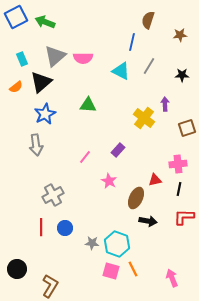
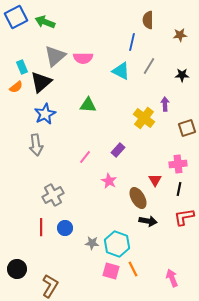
brown semicircle: rotated 18 degrees counterclockwise
cyan rectangle: moved 8 px down
red triangle: rotated 48 degrees counterclockwise
brown ellipse: moved 2 px right; rotated 55 degrees counterclockwise
red L-shape: rotated 10 degrees counterclockwise
